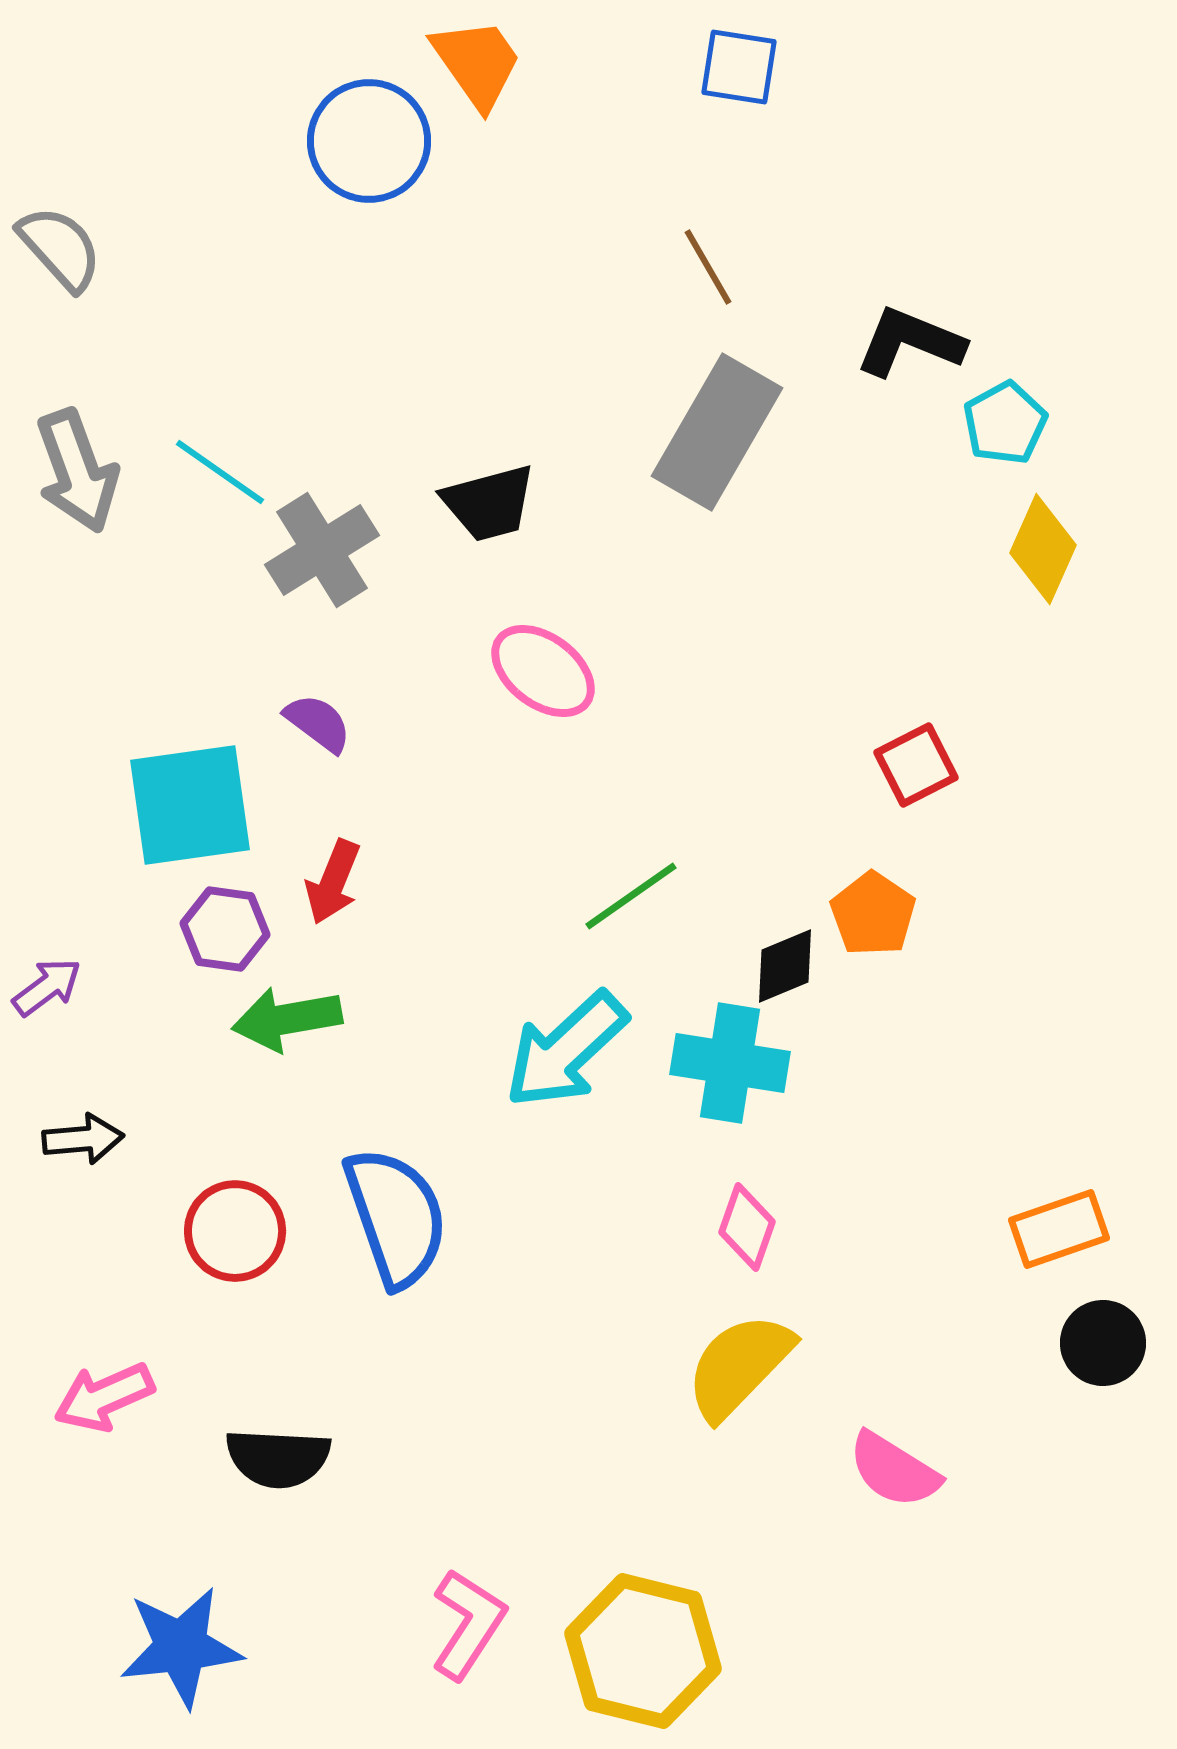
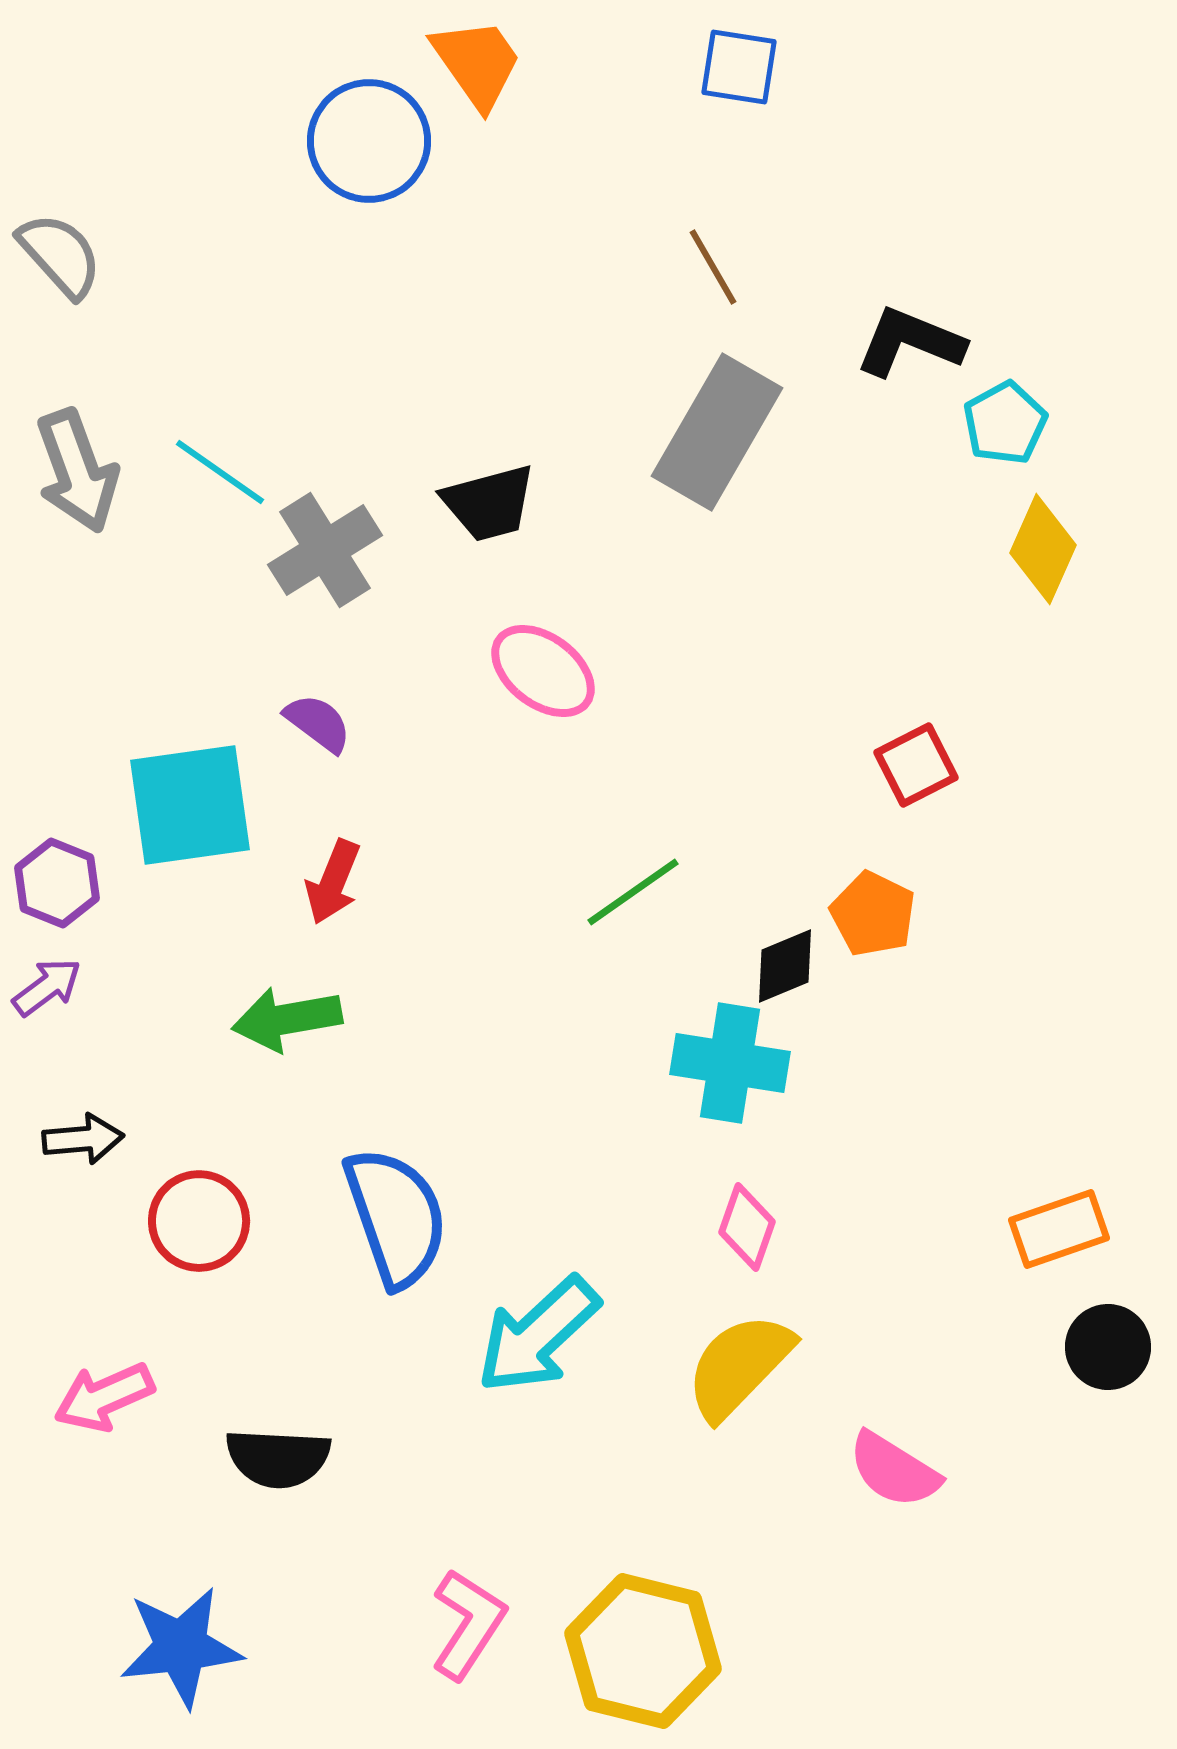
gray semicircle: moved 7 px down
brown line: moved 5 px right
gray cross: moved 3 px right
green line: moved 2 px right, 4 px up
orange pentagon: rotated 8 degrees counterclockwise
purple hexagon: moved 168 px left, 46 px up; rotated 14 degrees clockwise
cyan arrow: moved 28 px left, 285 px down
red circle: moved 36 px left, 10 px up
black circle: moved 5 px right, 4 px down
